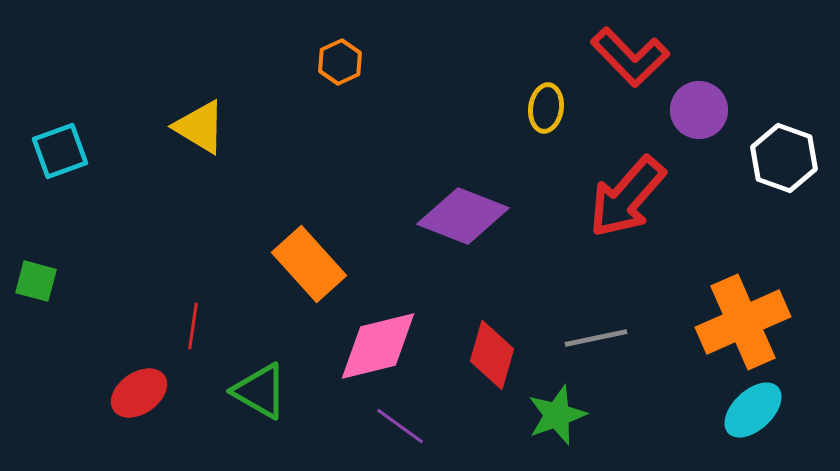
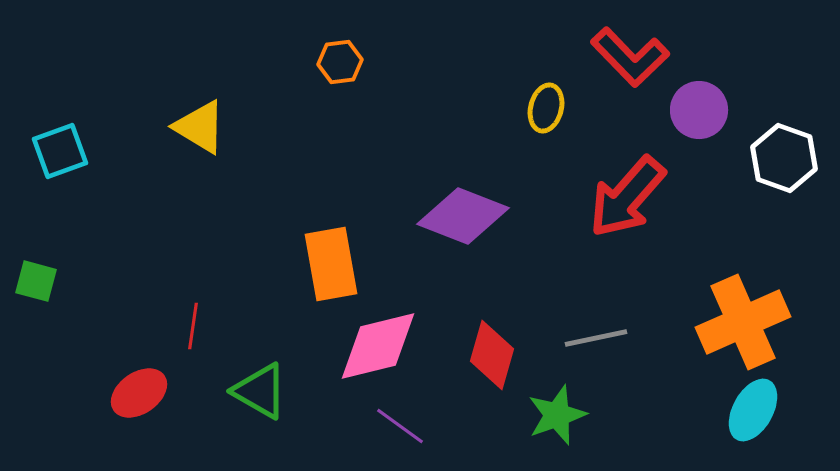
orange hexagon: rotated 18 degrees clockwise
yellow ellipse: rotated 6 degrees clockwise
orange rectangle: moved 22 px right; rotated 32 degrees clockwise
cyan ellipse: rotated 18 degrees counterclockwise
